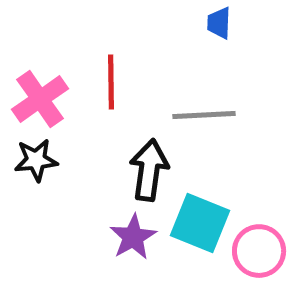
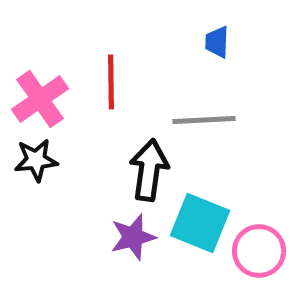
blue trapezoid: moved 2 px left, 19 px down
gray line: moved 5 px down
purple star: rotated 15 degrees clockwise
